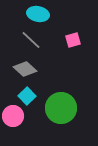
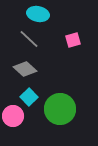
gray line: moved 2 px left, 1 px up
cyan square: moved 2 px right, 1 px down
green circle: moved 1 px left, 1 px down
